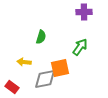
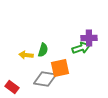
purple cross: moved 5 px right, 26 px down
green semicircle: moved 2 px right, 13 px down
green arrow: moved 1 px right, 1 px down; rotated 36 degrees clockwise
yellow arrow: moved 2 px right, 7 px up
gray diamond: rotated 20 degrees clockwise
